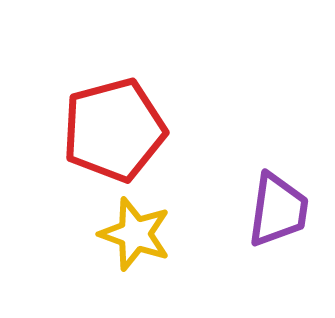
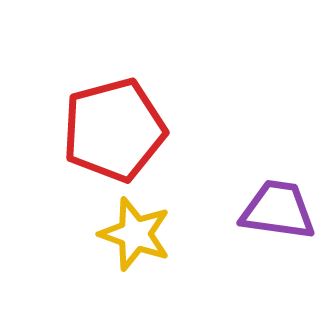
purple trapezoid: rotated 90 degrees counterclockwise
